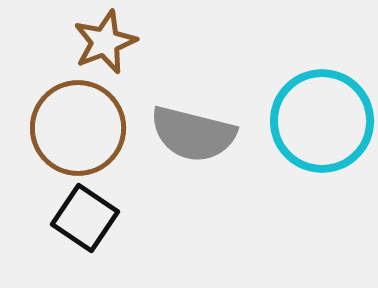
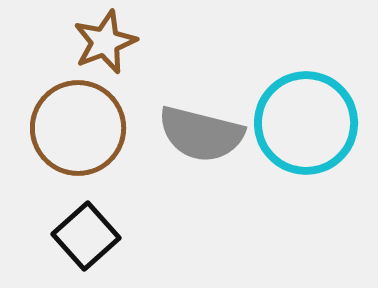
cyan circle: moved 16 px left, 2 px down
gray semicircle: moved 8 px right
black square: moved 1 px right, 18 px down; rotated 14 degrees clockwise
